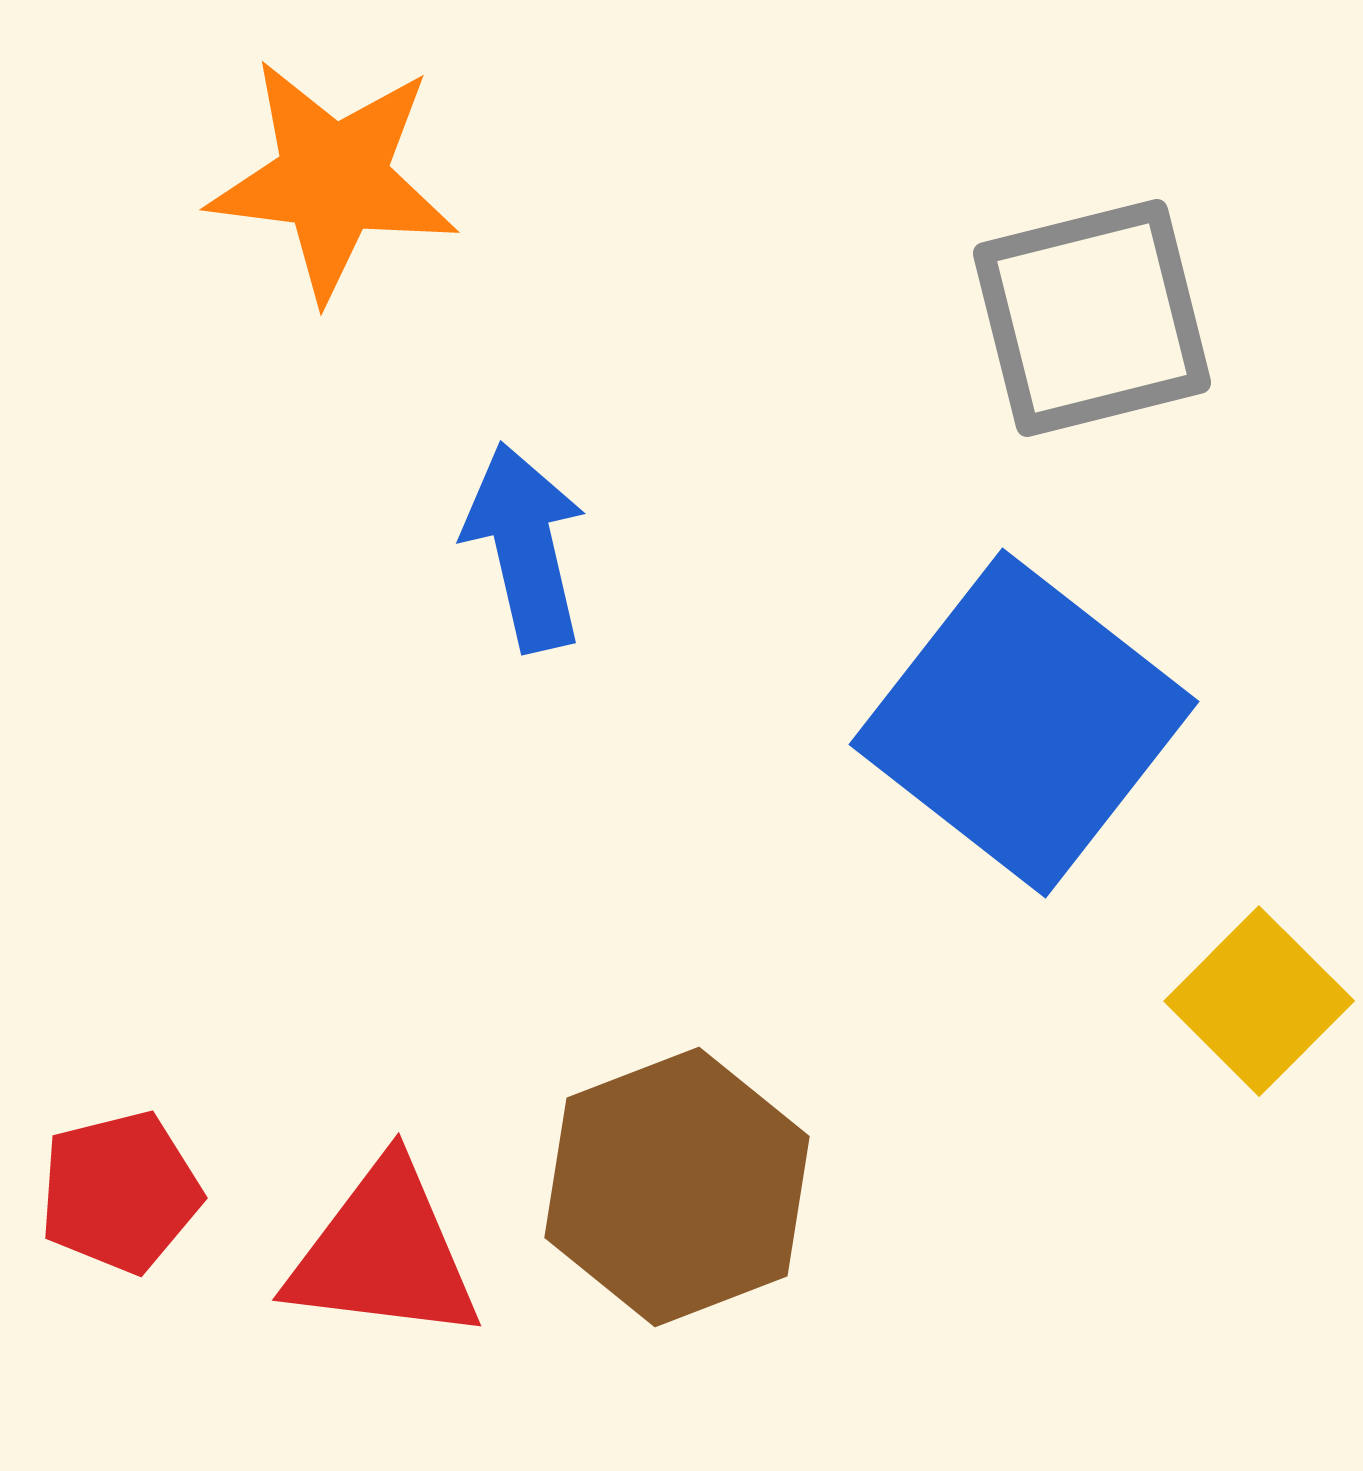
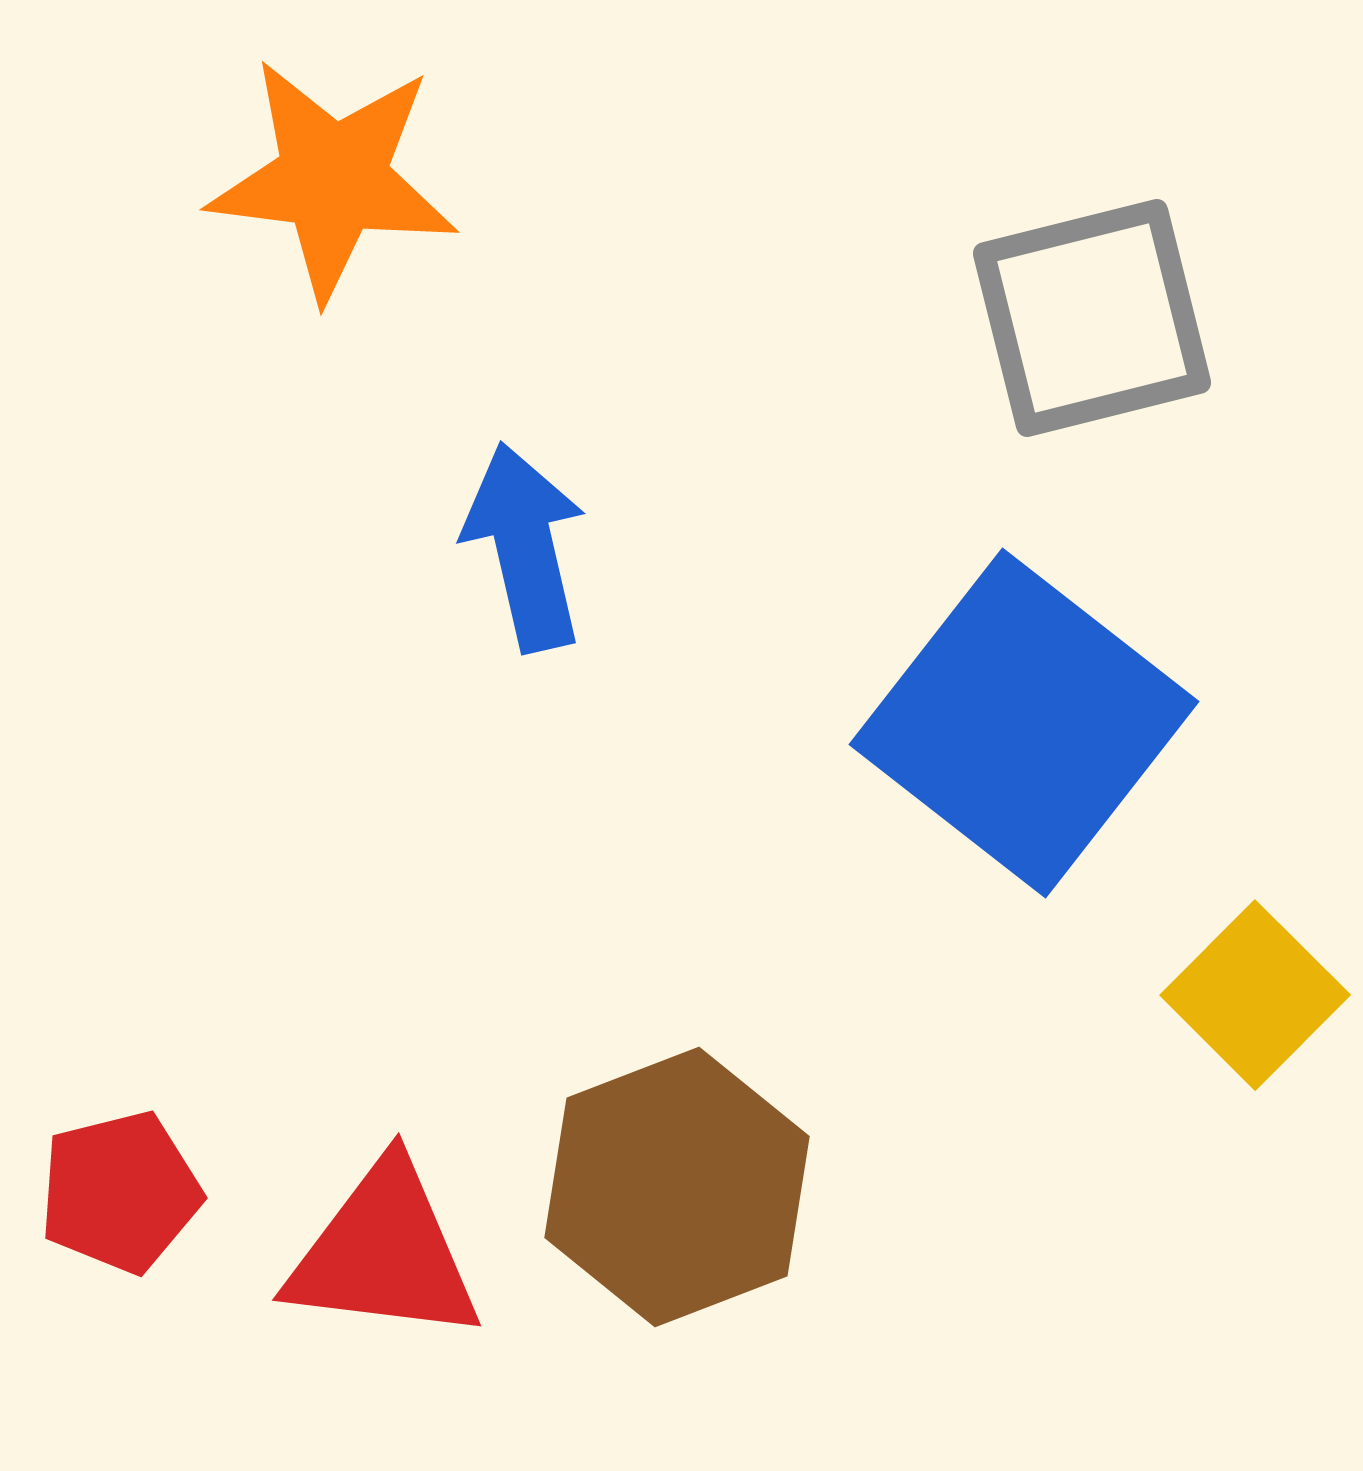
yellow square: moved 4 px left, 6 px up
